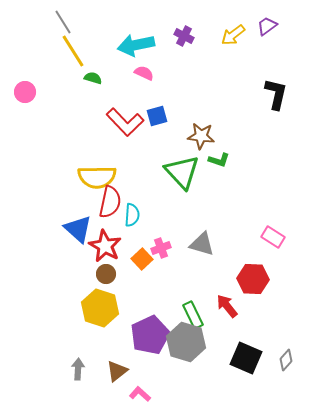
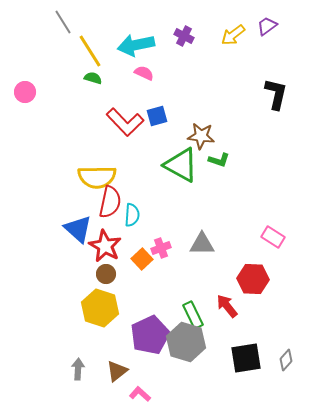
yellow line: moved 17 px right
green triangle: moved 1 px left, 7 px up; rotated 18 degrees counterclockwise
gray triangle: rotated 16 degrees counterclockwise
black square: rotated 32 degrees counterclockwise
